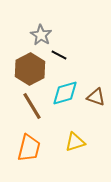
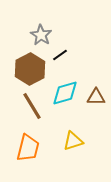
black line: moved 1 px right; rotated 63 degrees counterclockwise
brown triangle: rotated 18 degrees counterclockwise
yellow triangle: moved 2 px left, 1 px up
orange trapezoid: moved 1 px left
